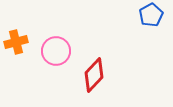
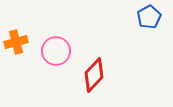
blue pentagon: moved 2 px left, 2 px down
